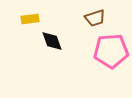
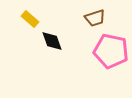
yellow rectangle: rotated 48 degrees clockwise
pink pentagon: rotated 16 degrees clockwise
